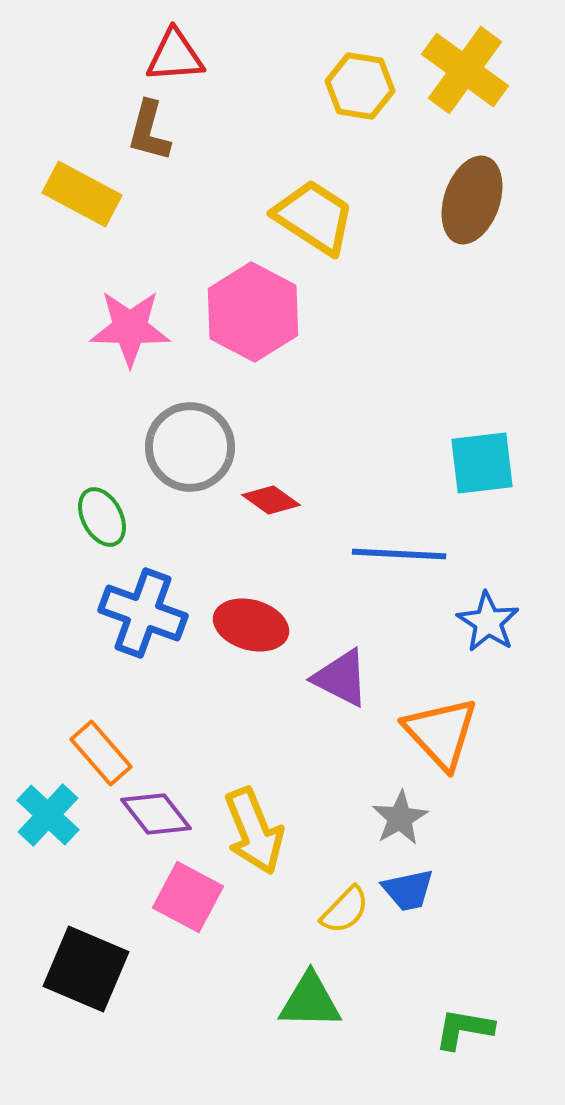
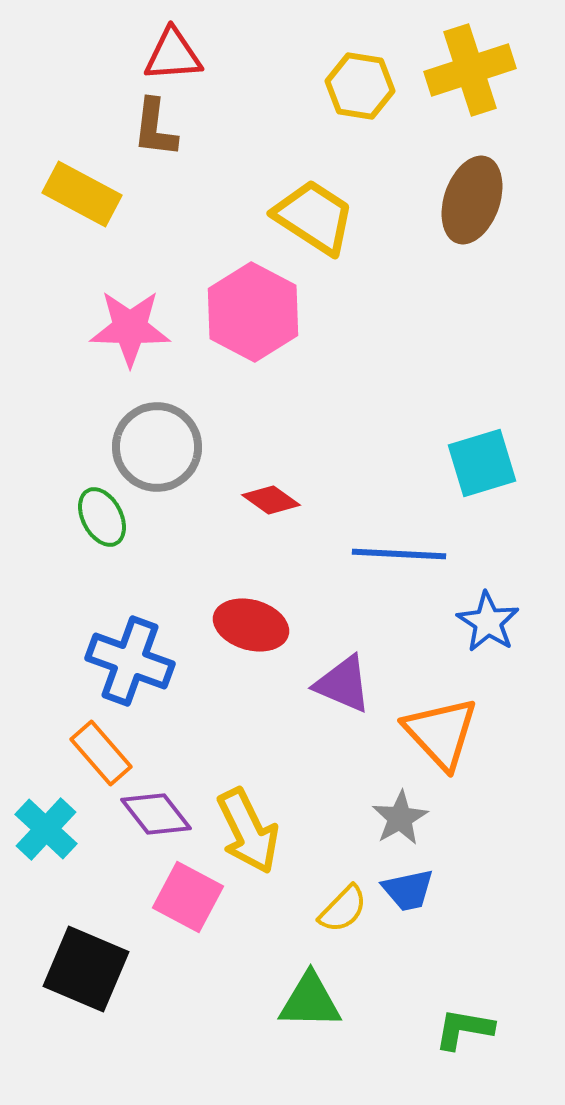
red triangle: moved 2 px left, 1 px up
yellow cross: moved 5 px right; rotated 36 degrees clockwise
brown L-shape: moved 6 px right, 3 px up; rotated 8 degrees counterclockwise
gray circle: moved 33 px left
cyan square: rotated 10 degrees counterclockwise
blue cross: moved 13 px left, 48 px down
purple triangle: moved 2 px right, 6 px down; rotated 4 degrees counterclockwise
cyan cross: moved 2 px left, 14 px down
yellow arrow: moved 6 px left; rotated 4 degrees counterclockwise
yellow semicircle: moved 2 px left, 1 px up
